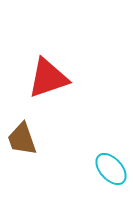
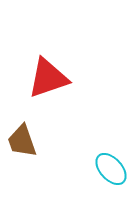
brown trapezoid: moved 2 px down
